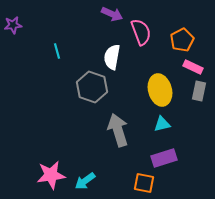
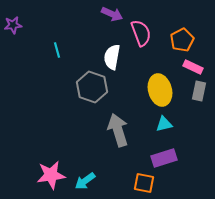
pink semicircle: moved 1 px down
cyan line: moved 1 px up
cyan triangle: moved 2 px right
